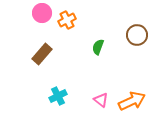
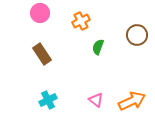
pink circle: moved 2 px left
orange cross: moved 14 px right, 1 px down
brown rectangle: rotated 75 degrees counterclockwise
cyan cross: moved 10 px left, 4 px down
pink triangle: moved 5 px left
